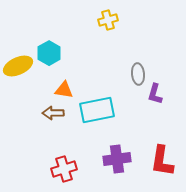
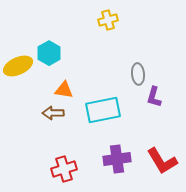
purple L-shape: moved 1 px left, 3 px down
cyan rectangle: moved 6 px right
red L-shape: rotated 40 degrees counterclockwise
